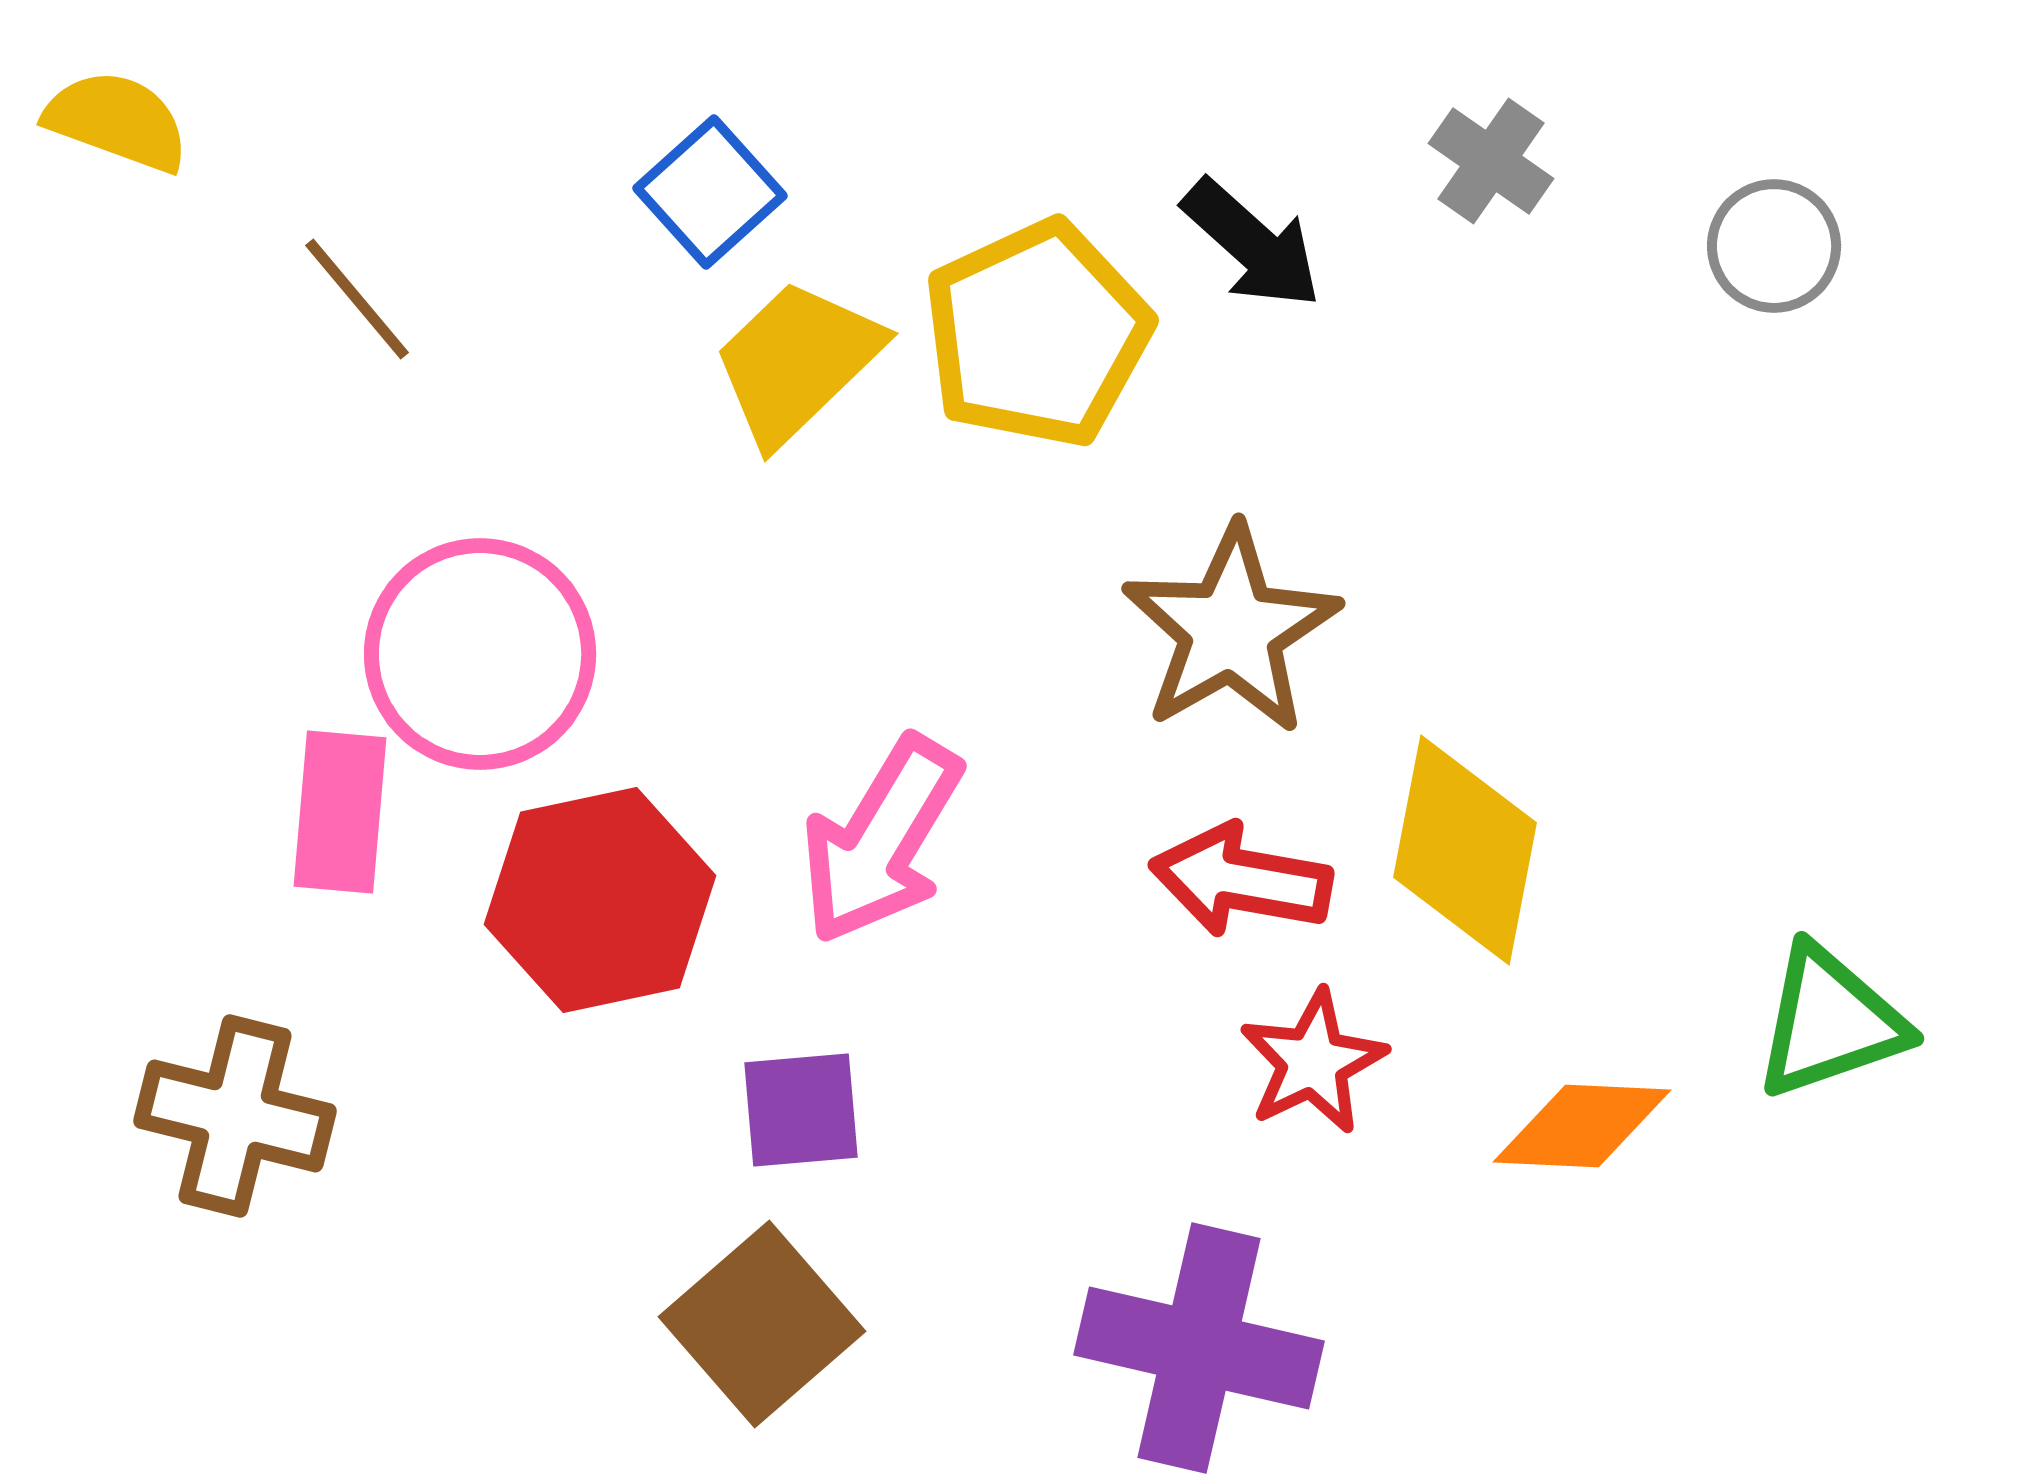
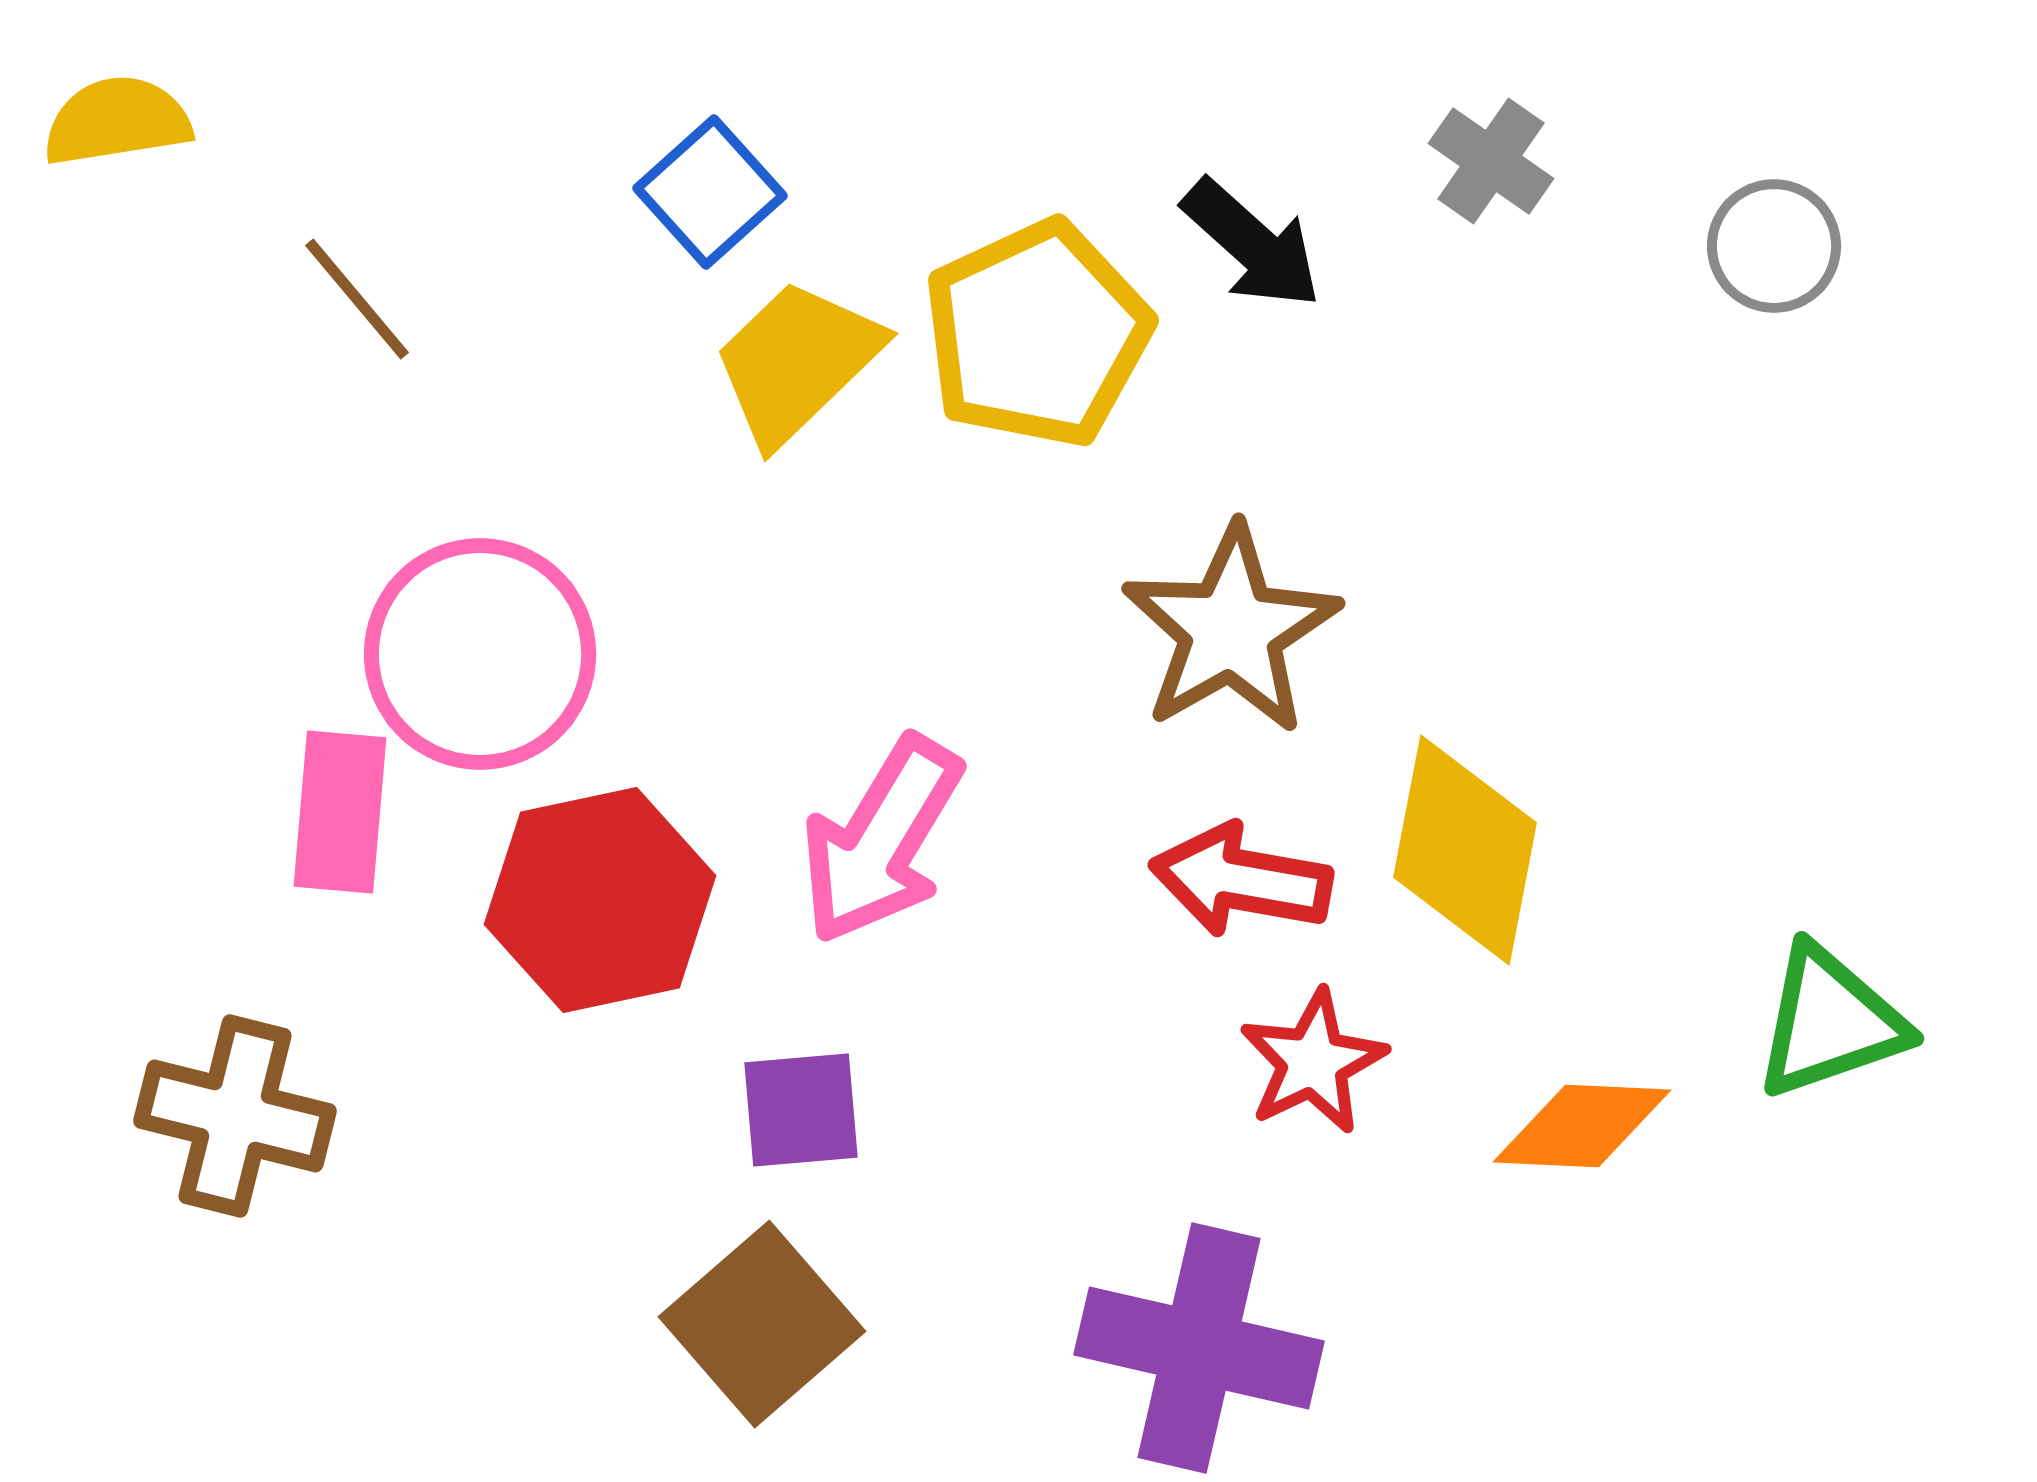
yellow semicircle: rotated 29 degrees counterclockwise
